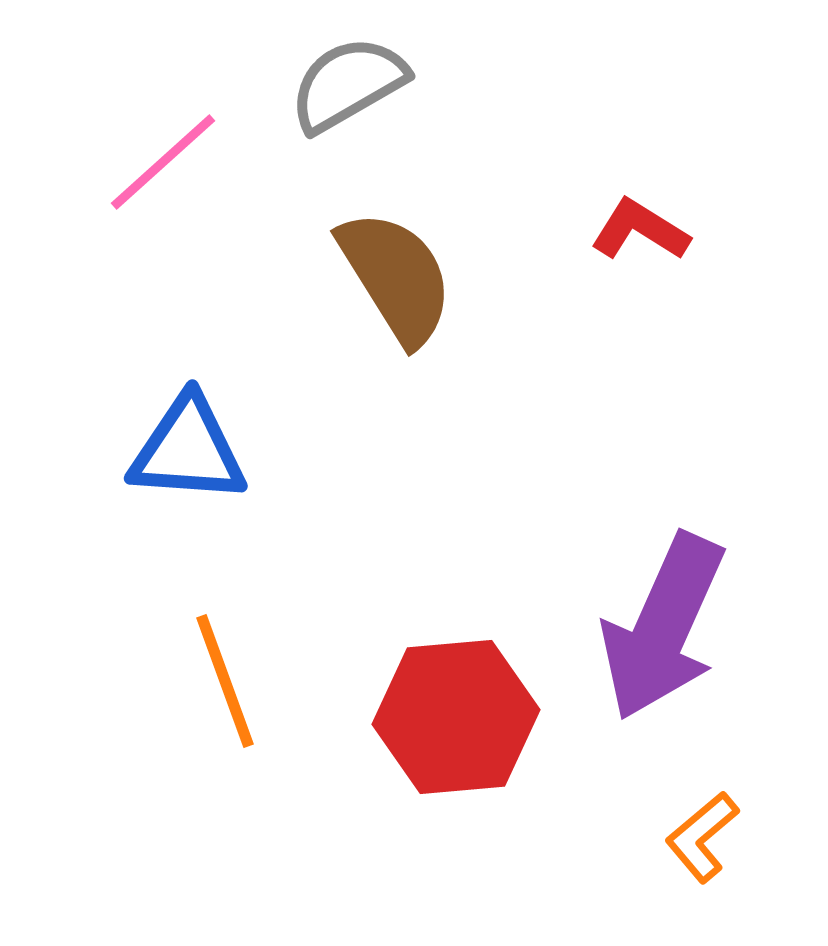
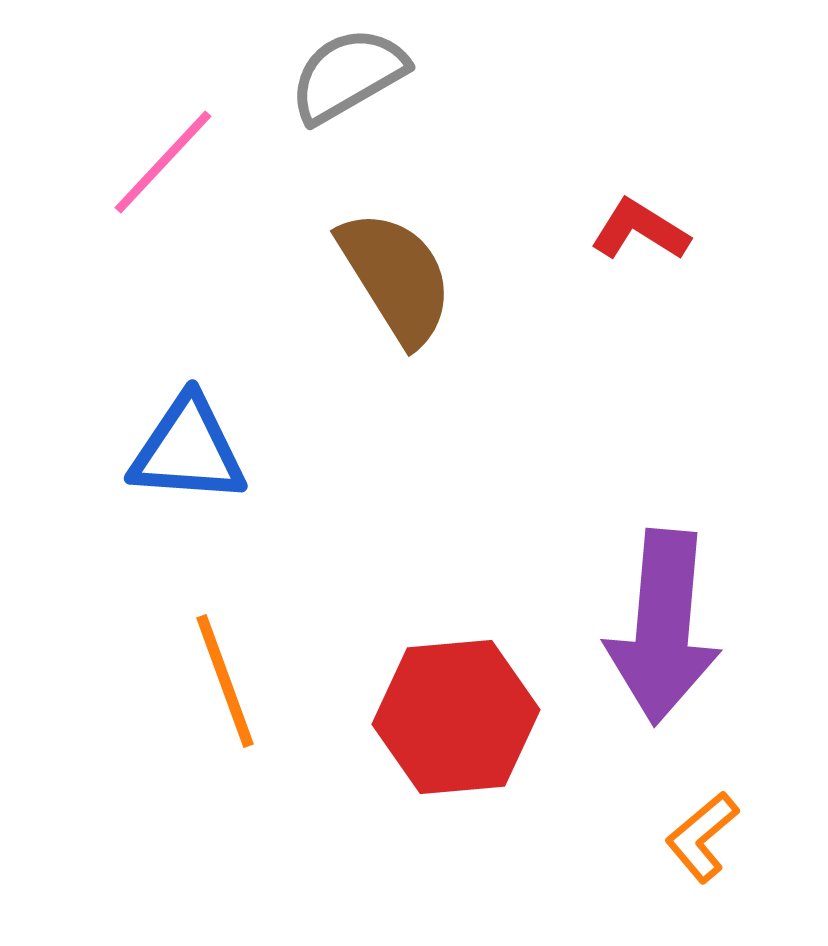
gray semicircle: moved 9 px up
pink line: rotated 5 degrees counterclockwise
purple arrow: rotated 19 degrees counterclockwise
